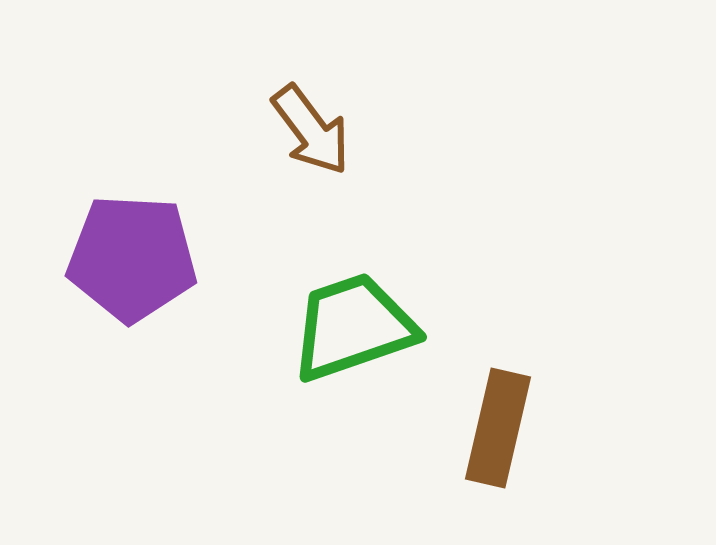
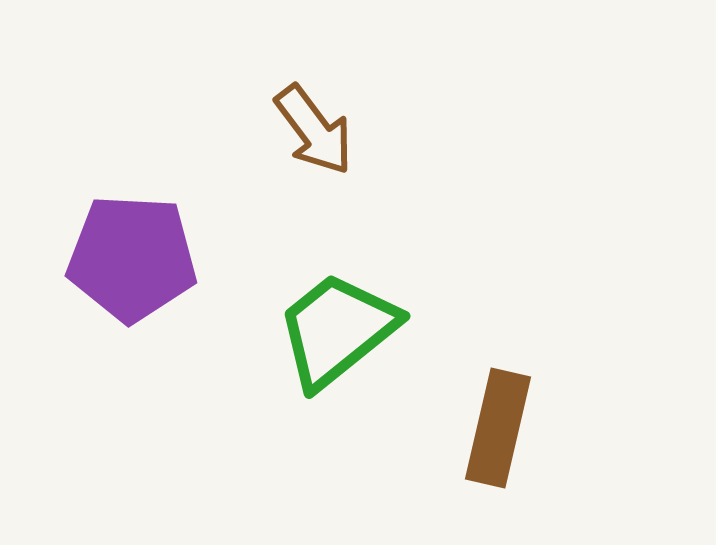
brown arrow: moved 3 px right
green trapezoid: moved 16 px left, 3 px down; rotated 20 degrees counterclockwise
